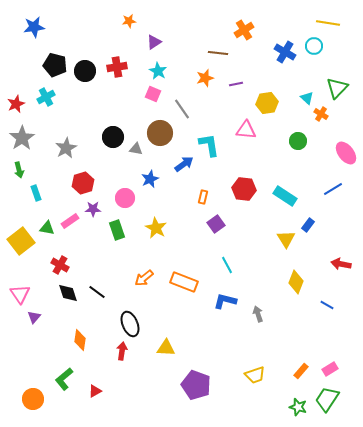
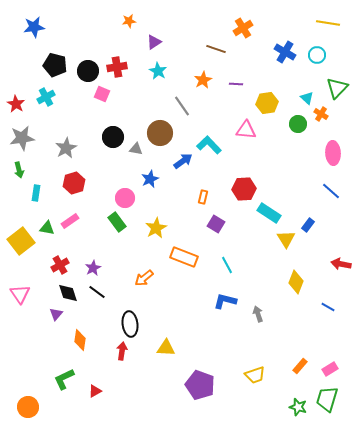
orange cross at (244, 30): moved 1 px left, 2 px up
cyan circle at (314, 46): moved 3 px right, 9 px down
brown line at (218, 53): moved 2 px left, 4 px up; rotated 12 degrees clockwise
black circle at (85, 71): moved 3 px right
orange star at (205, 78): moved 2 px left, 2 px down; rotated 12 degrees counterclockwise
purple line at (236, 84): rotated 16 degrees clockwise
pink square at (153, 94): moved 51 px left
red star at (16, 104): rotated 18 degrees counterclockwise
gray line at (182, 109): moved 3 px up
gray star at (22, 138): rotated 25 degrees clockwise
green circle at (298, 141): moved 17 px up
cyan L-shape at (209, 145): rotated 35 degrees counterclockwise
pink ellipse at (346, 153): moved 13 px left; rotated 35 degrees clockwise
blue arrow at (184, 164): moved 1 px left, 3 px up
red hexagon at (83, 183): moved 9 px left
red hexagon at (244, 189): rotated 10 degrees counterclockwise
blue line at (333, 189): moved 2 px left, 2 px down; rotated 72 degrees clockwise
cyan rectangle at (36, 193): rotated 28 degrees clockwise
cyan rectangle at (285, 196): moved 16 px left, 17 px down
purple star at (93, 209): moved 59 px down; rotated 28 degrees counterclockwise
purple square at (216, 224): rotated 24 degrees counterclockwise
yellow star at (156, 228): rotated 15 degrees clockwise
green rectangle at (117, 230): moved 8 px up; rotated 18 degrees counterclockwise
red cross at (60, 265): rotated 30 degrees clockwise
orange rectangle at (184, 282): moved 25 px up
blue line at (327, 305): moved 1 px right, 2 px down
purple triangle at (34, 317): moved 22 px right, 3 px up
black ellipse at (130, 324): rotated 15 degrees clockwise
orange rectangle at (301, 371): moved 1 px left, 5 px up
green L-shape at (64, 379): rotated 15 degrees clockwise
purple pentagon at (196, 385): moved 4 px right
orange circle at (33, 399): moved 5 px left, 8 px down
green trapezoid at (327, 399): rotated 16 degrees counterclockwise
